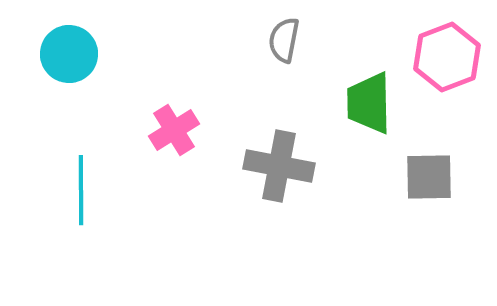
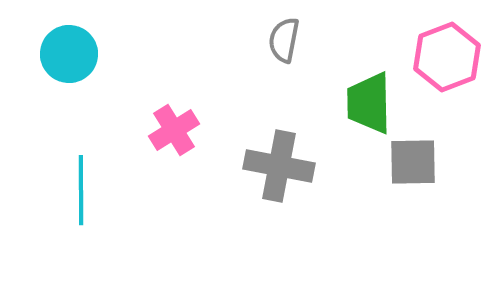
gray square: moved 16 px left, 15 px up
